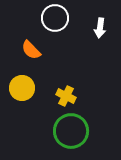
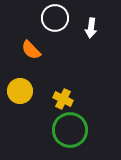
white arrow: moved 9 px left
yellow circle: moved 2 px left, 3 px down
yellow cross: moved 3 px left, 3 px down
green circle: moved 1 px left, 1 px up
